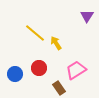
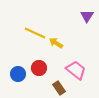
yellow line: rotated 15 degrees counterclockwise
yellow arrow: rotated 24 degrees counterclockwise
pink trapezoid: rotated 70 degrees clockwise
blue circle: moved 3 px right
